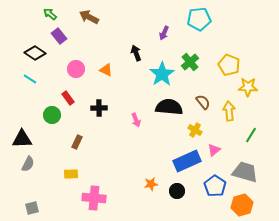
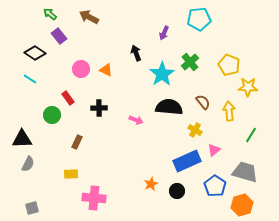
pink circle: moved 5 px right
pink arrow: rotated 48 degrees counterclockwise
orange star: rotated 16 degrees counterclockwise
